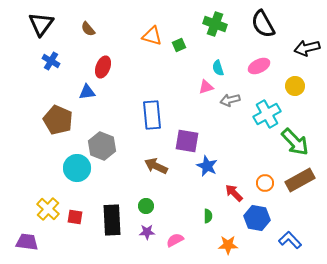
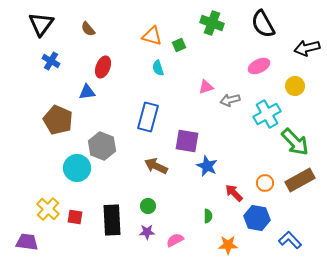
green cross: moved 3 px left, 1 px up
cyan semicircle: moved 60 px left
blue rectangle: moved 4 px left, 2 px down; rotated 20 degrees clockwise
green circle: moved 2 px right
